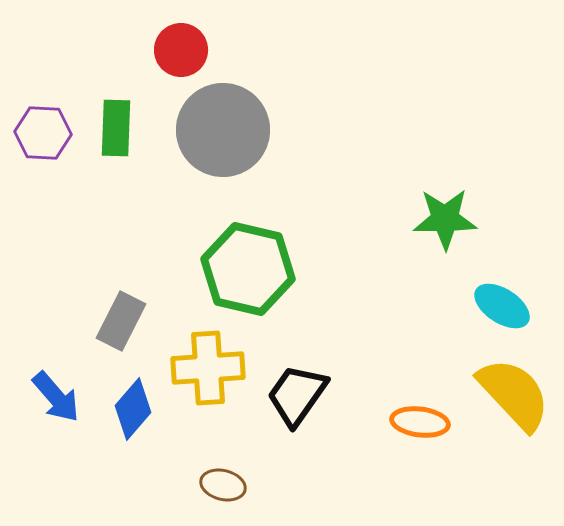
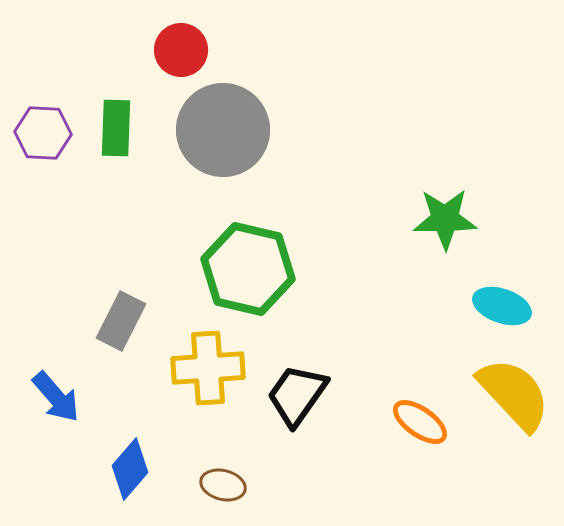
cyan ellipse: rotated 14 degrees counterclockwise
blue diamond: moved 3 px left, 60 px down
orange ellipse: rotated 28 degrees clockwise
